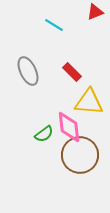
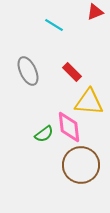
brown circle: moved 1 px right, 10 px down
